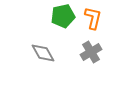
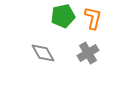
gray cross: moved 3 px left, 1 px down
